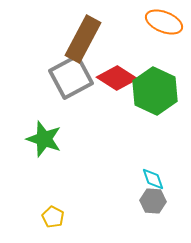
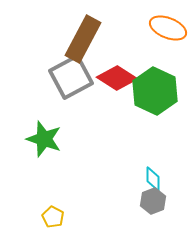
orange ellipse: moved 4 px right, 6 px down
cyan diamond: rotated 20 degrees clockwise
gray hexagon: rotated 25 degrees counterclockwise
